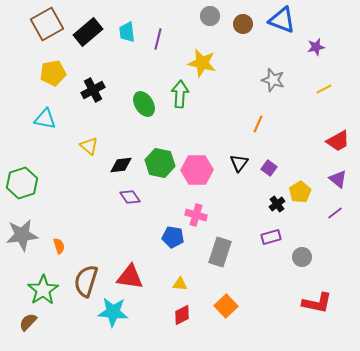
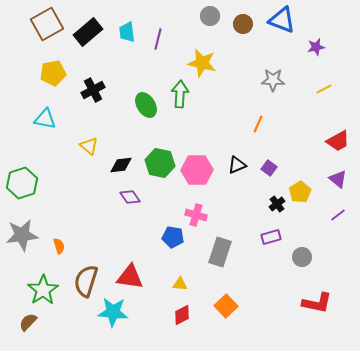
gray star at (273, 80): rotated 15 degrees counterclockwise
green ellipse at (144, 104): moved 2 px right, 1 px down
black triangle at (239, 163): moved 2 px left, 2 px down; rotated 30 degrees clockwise
purple line at (335, 213): moved 3 px right, 2 px down
